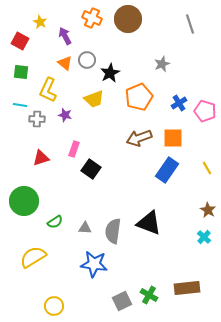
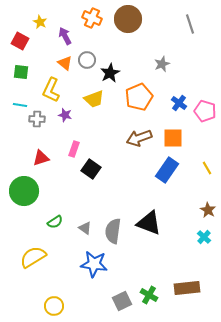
yellow L-shape: moved 3 px right
blue cross: rotated 21 degrees counterclockwise
green circle: moved 10 px up
gray triangle: rotated 32 degrees clockwise
